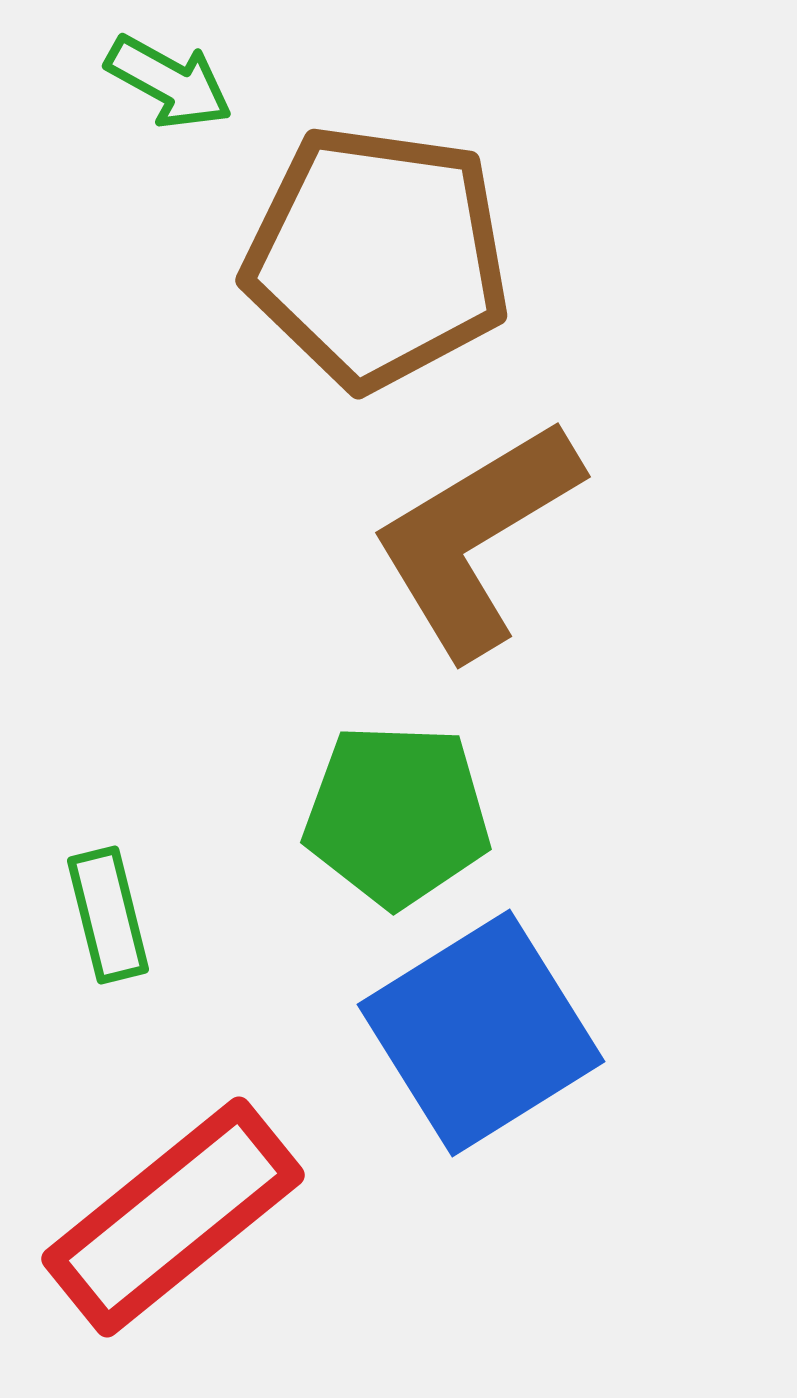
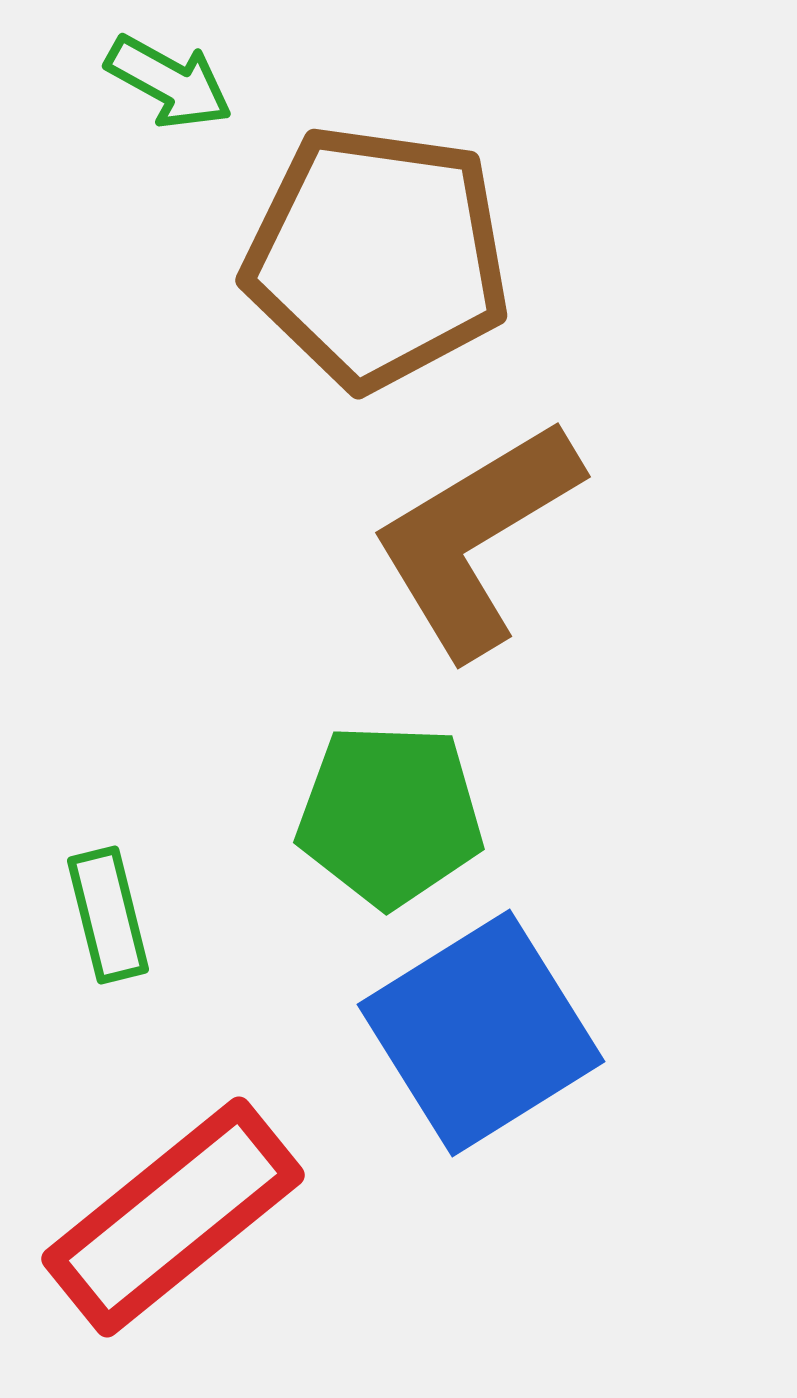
green pentagon: moved 7 px left
